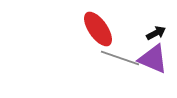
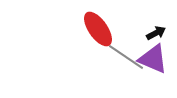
gray line: moved 6 px right, 1 px up; rotated 15 degrees clockwise
